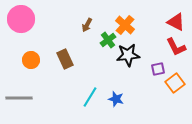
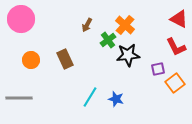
red triangle: moved 3 px right, 3 px up
